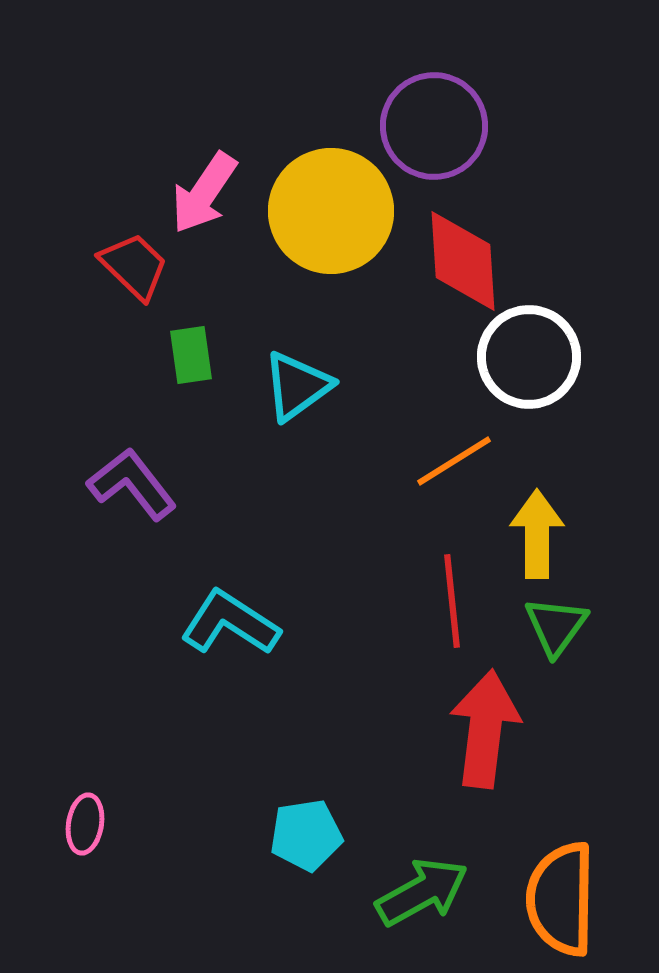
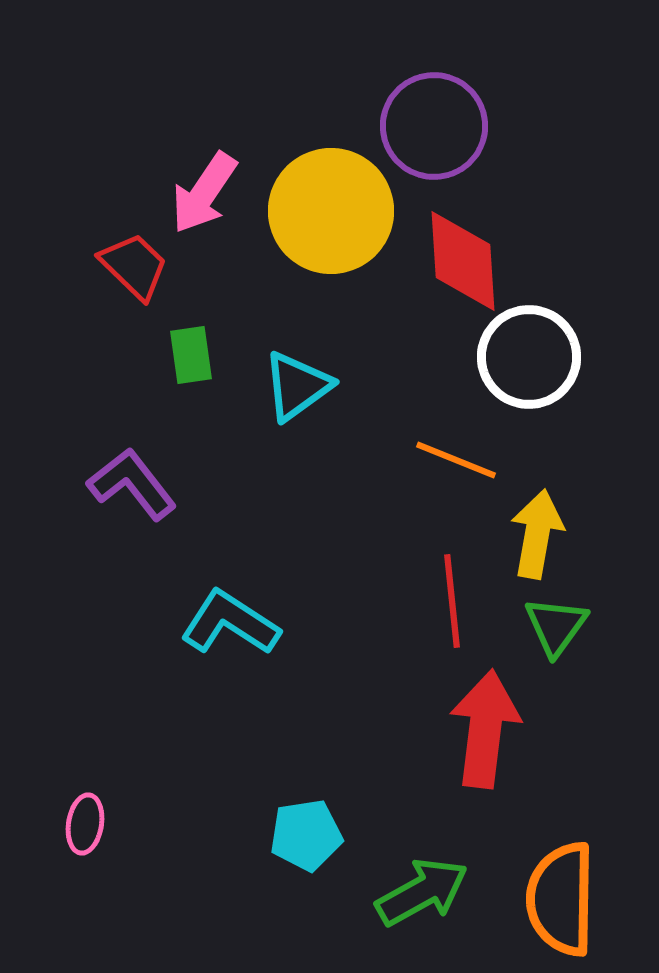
orange line: moved 2 px right, 1 px up; rotated 54 degrees clockwise
yellow arrow: rotated 10 degrees clockwise
